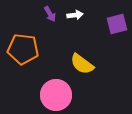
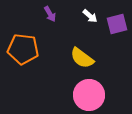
white arrow: moved 15 px right, 1 px down; rotated 49 degrees clockwise
yellow semicircle: moved 6 px up
pink circle: moved 33 px right
